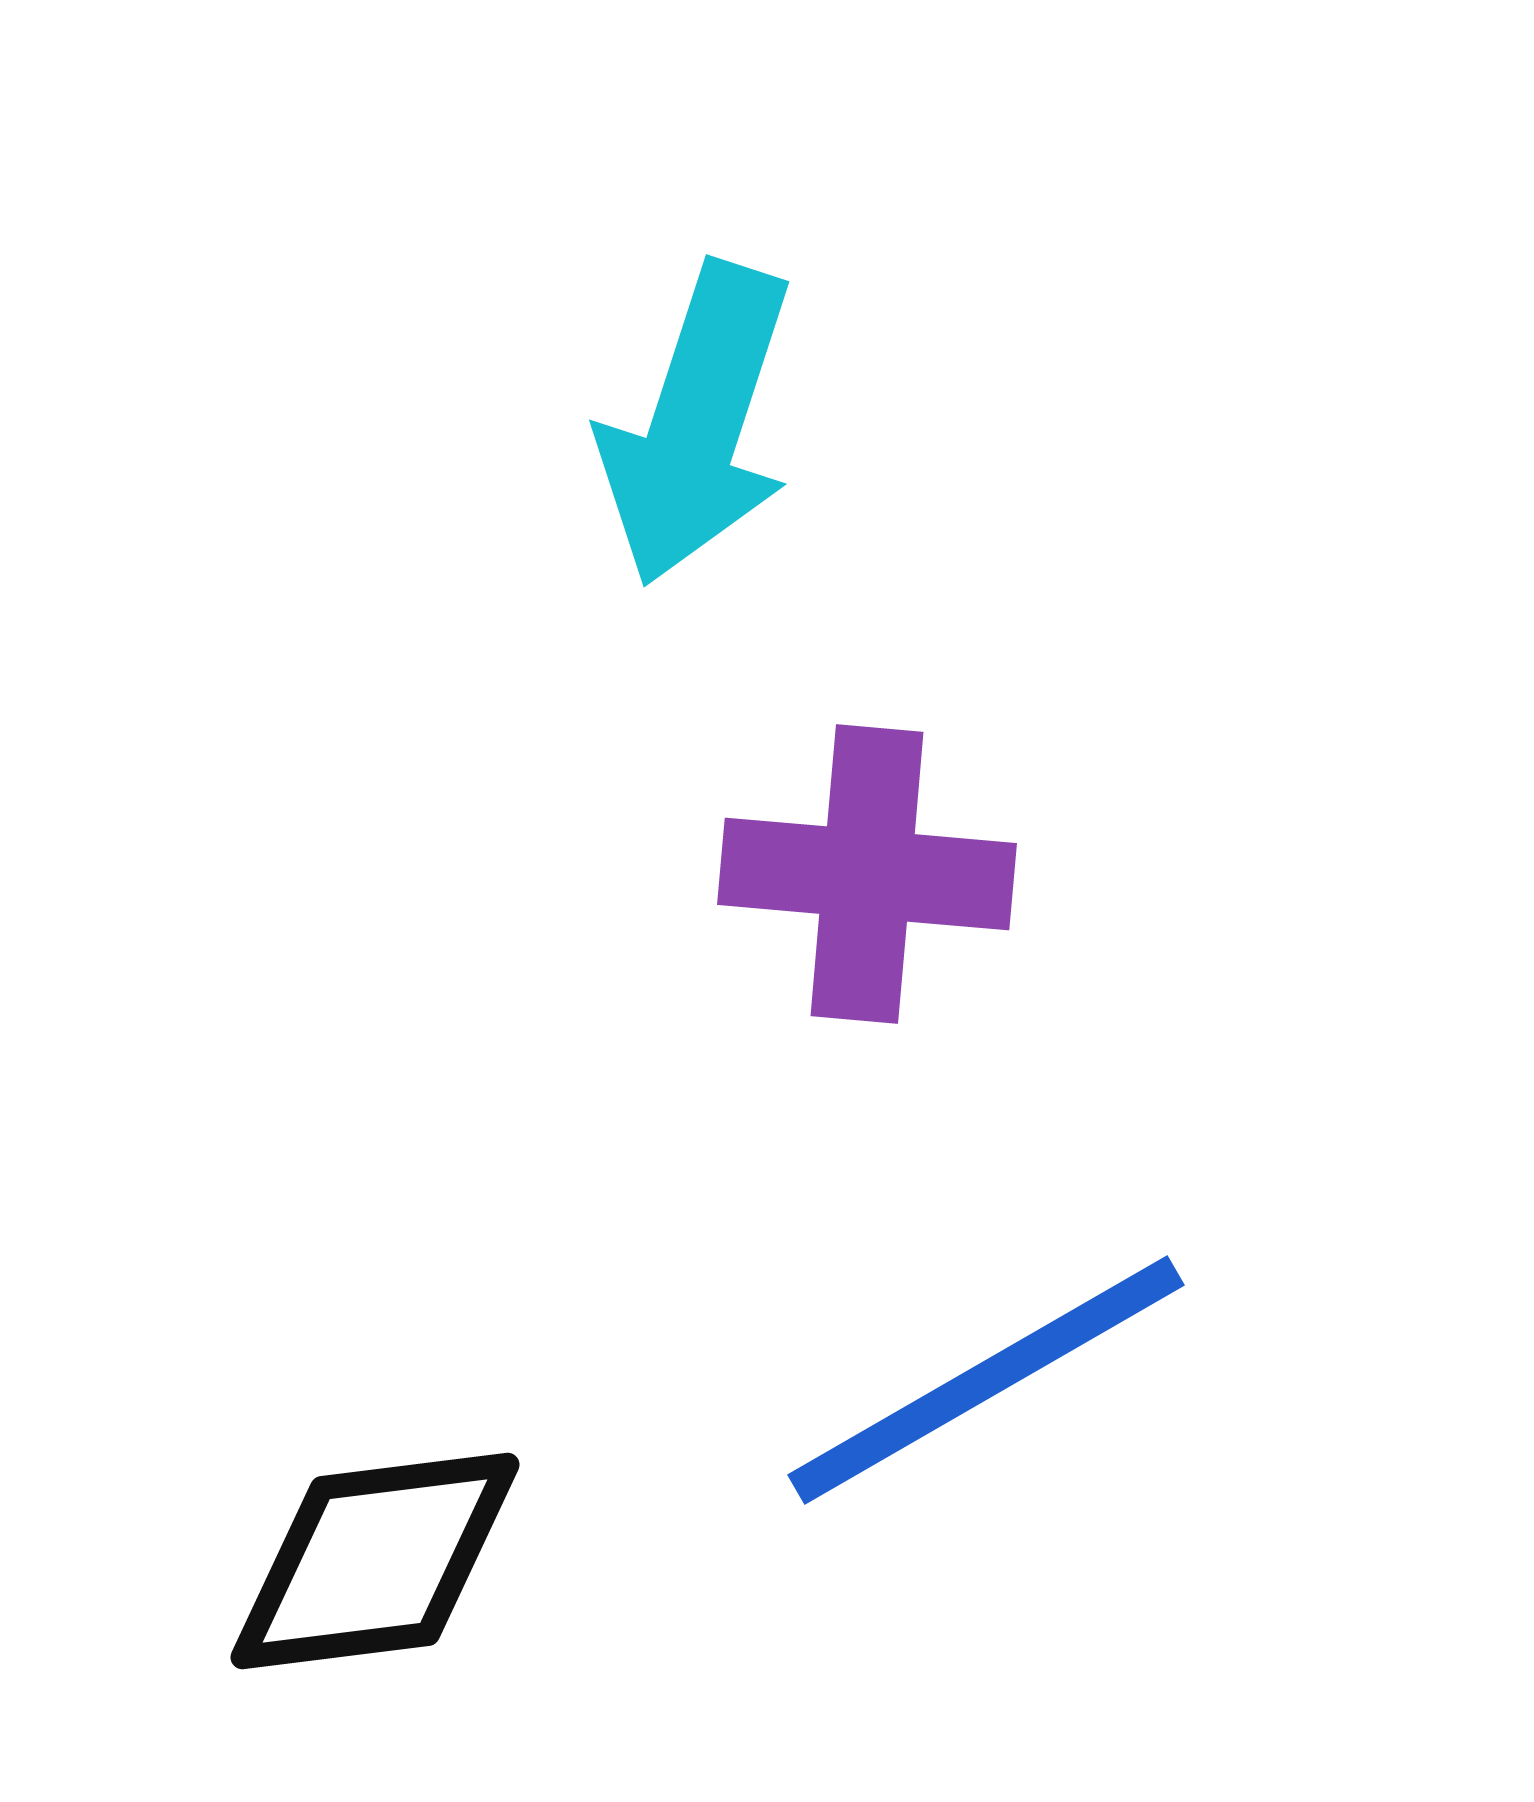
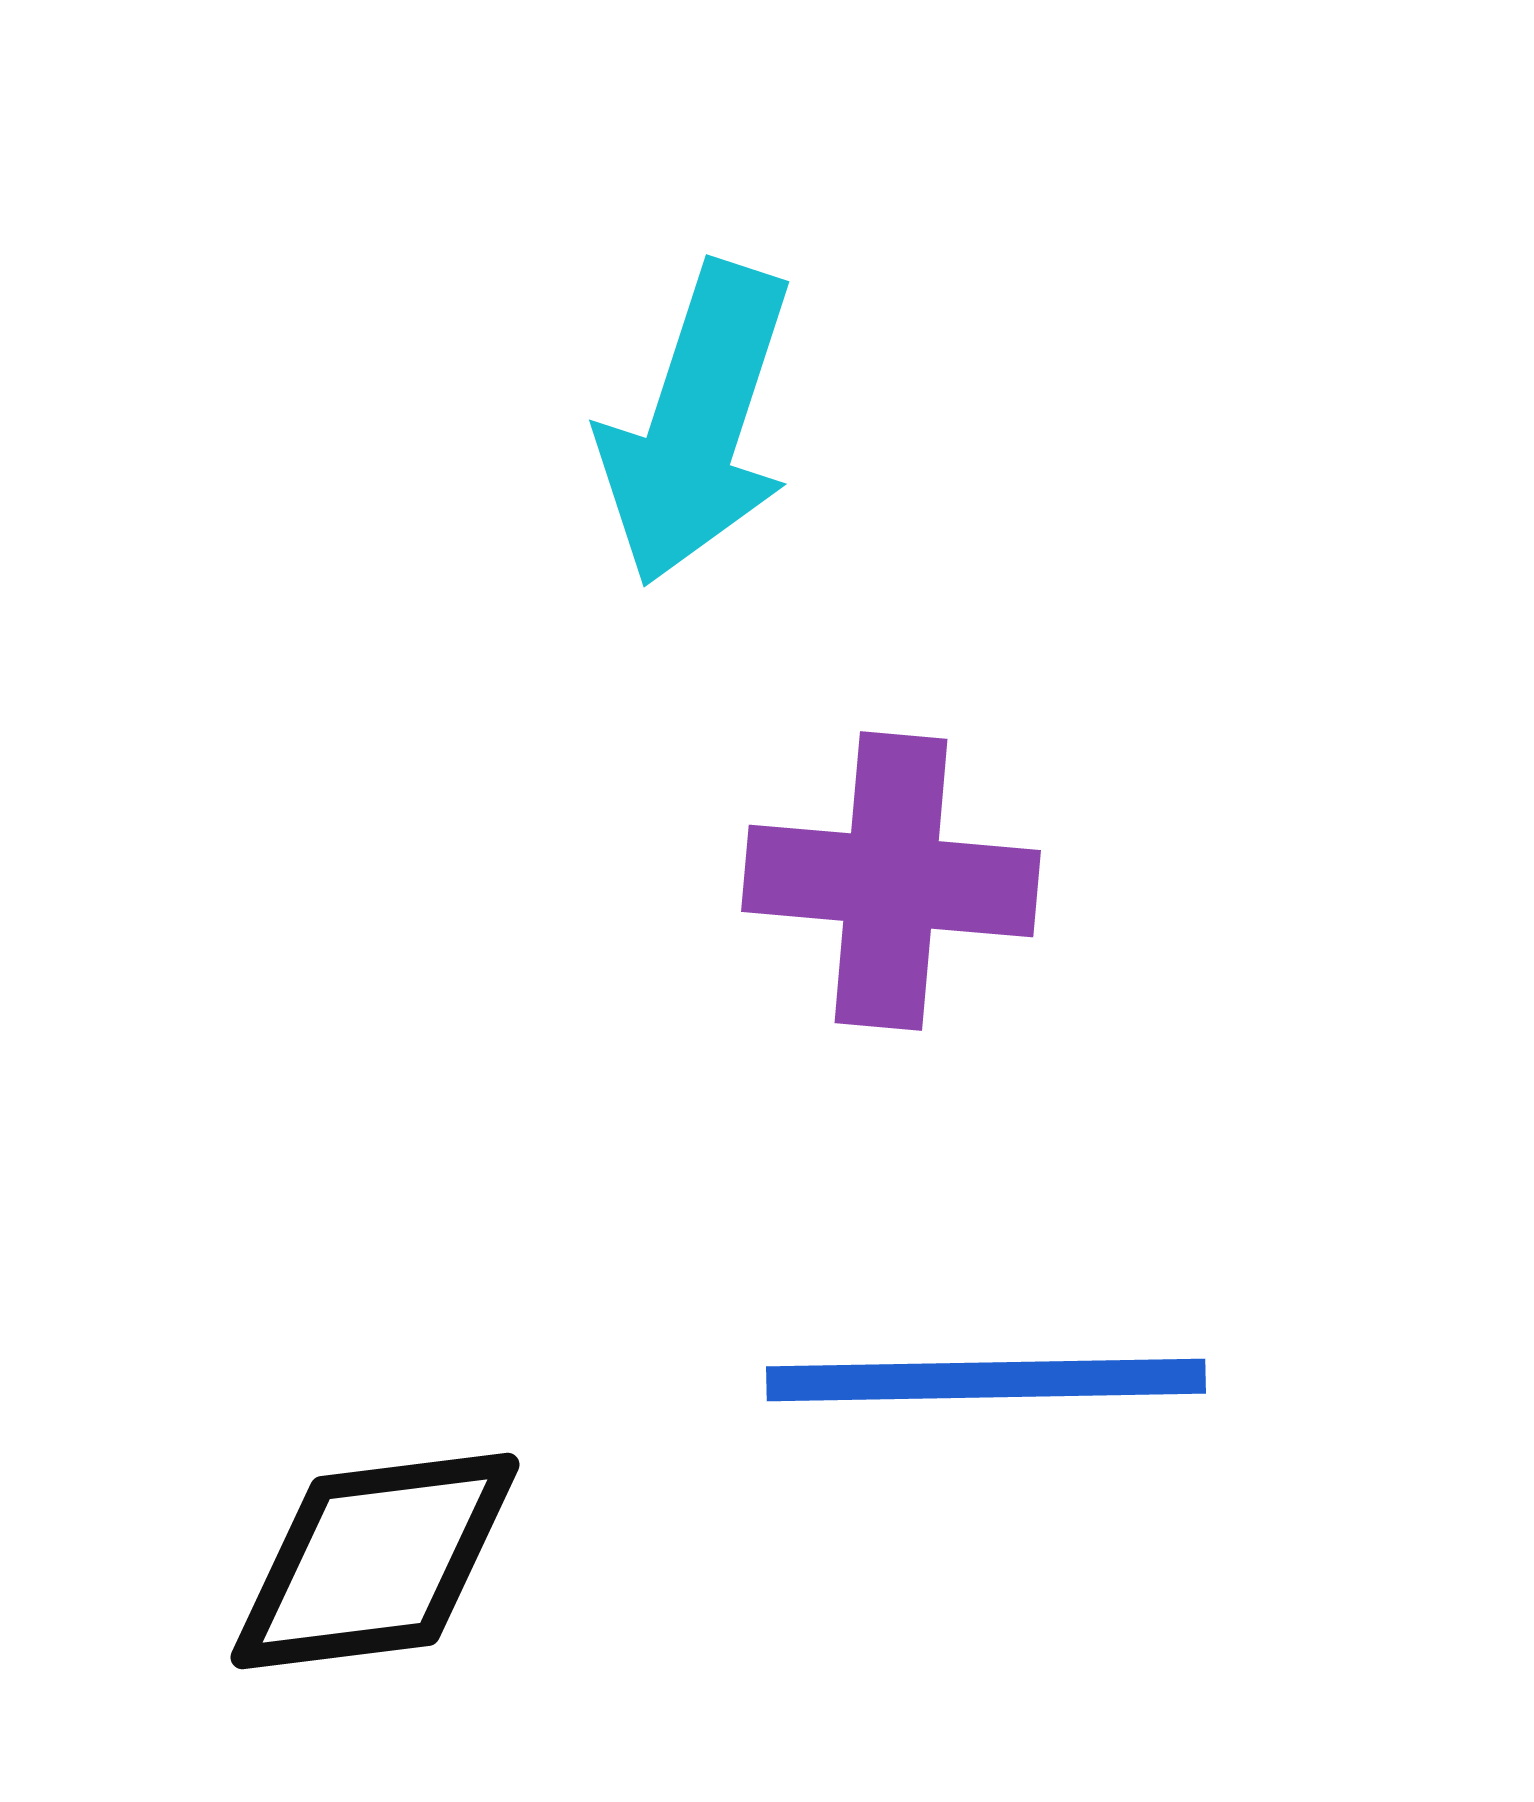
purple cross: moved 24 px right, 7 px down
blue line: rotated 29 degrees clockwise
